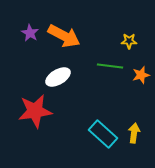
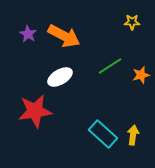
purple star: moved 2 px left, 1 px down
yellow star: moved 3 px right, 19 px up
green line: rotated 40 degrees counterclockwise
white ellipse: moved 2 px right
yellow arrow: moved 1 px left, 2 px down
